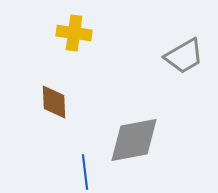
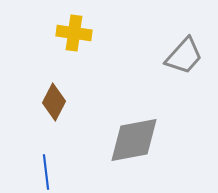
gray trapezoid: rotated 18 degrees counterclockwise
brown diamond: rotated 30 degrees clockwise
blue line: moved 39 px left
